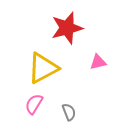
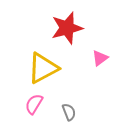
pink triangle: moved 2 px right, 4 px up; rotated 24 degrees counterclockwise
